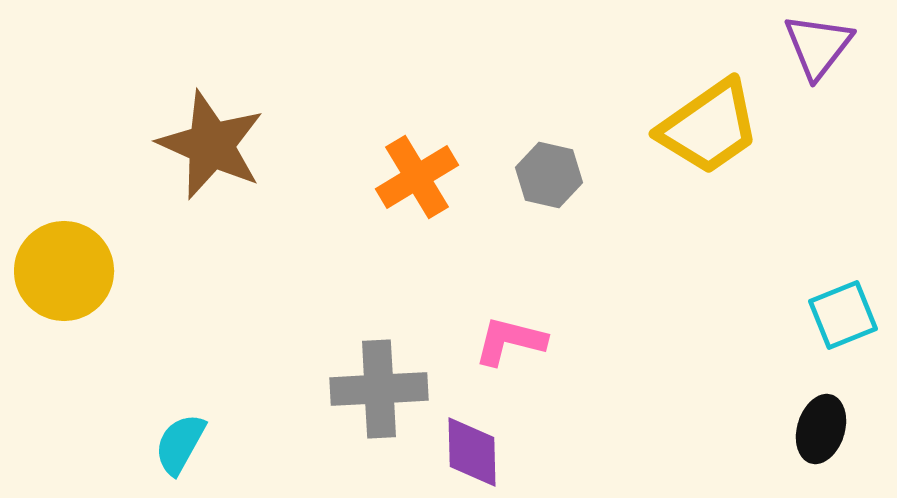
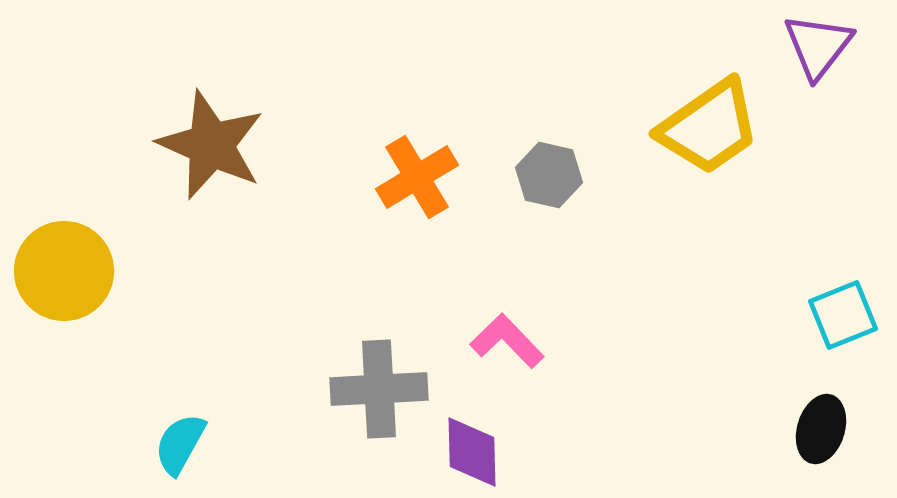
pink L-shape: moved 3 px left; rotated 32 degrees clockwise
